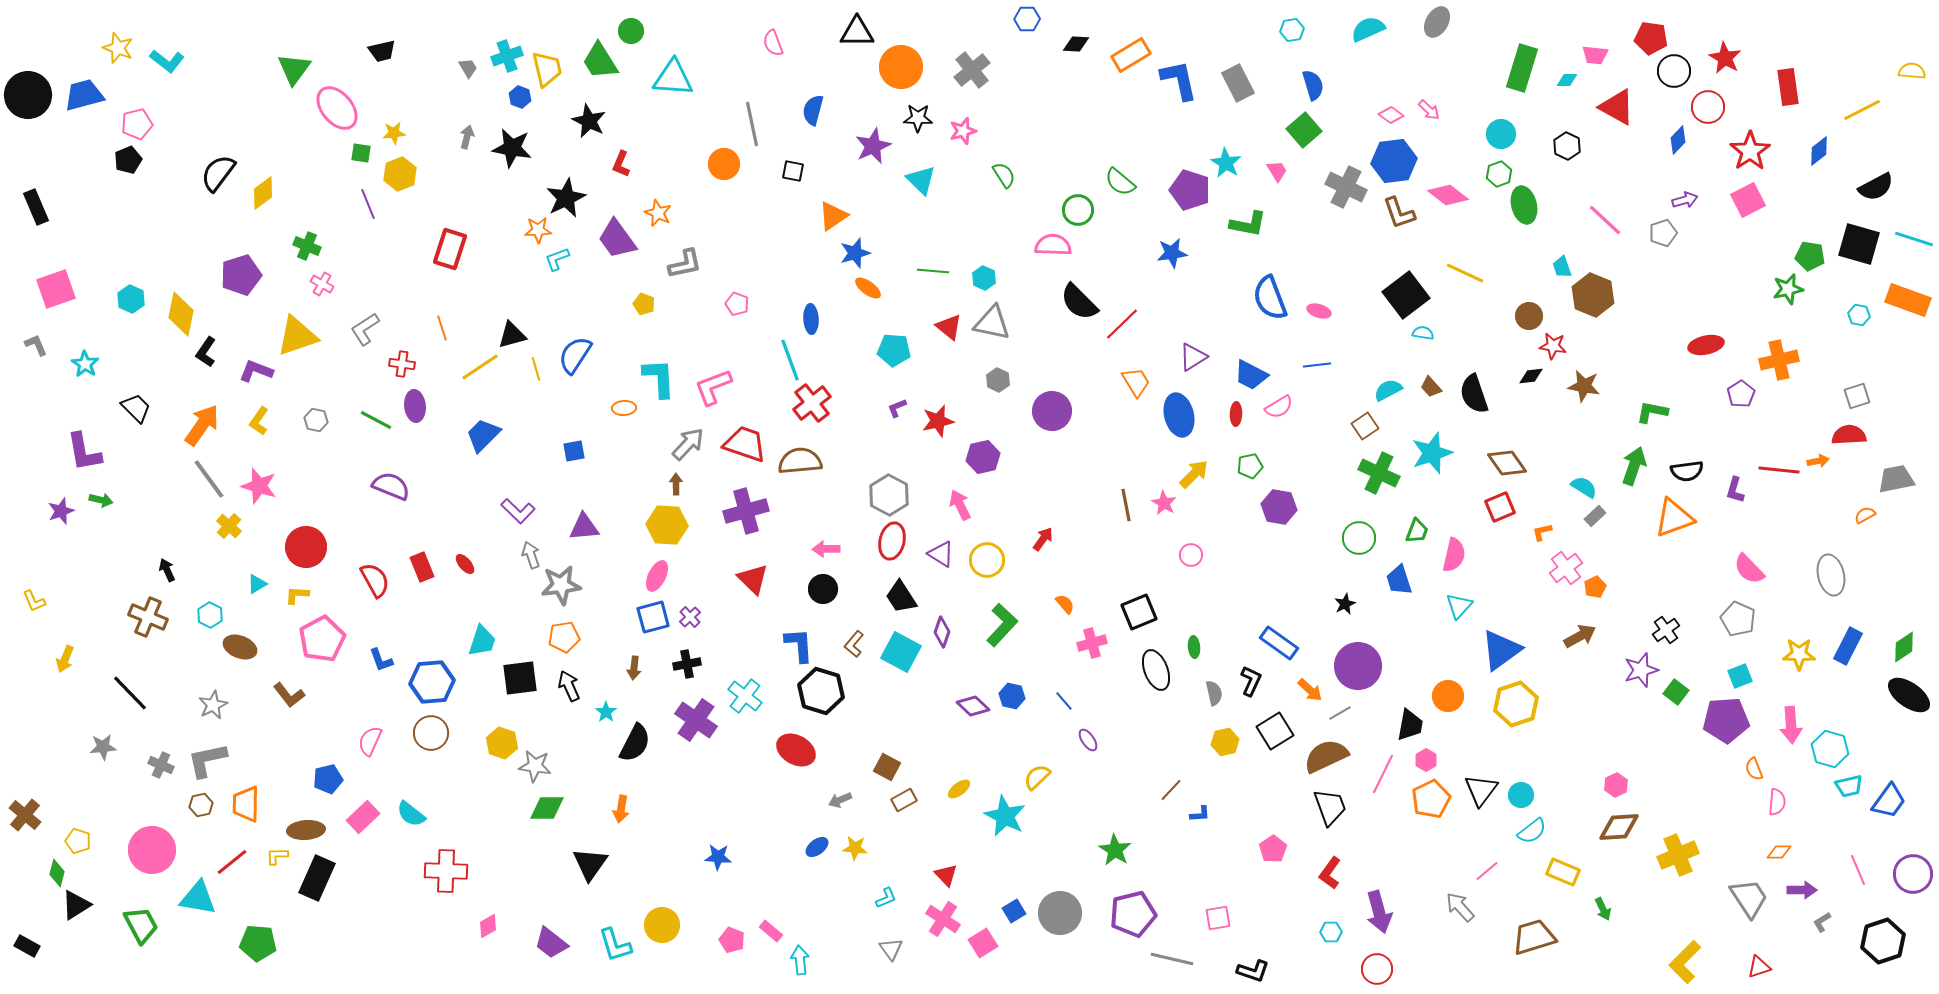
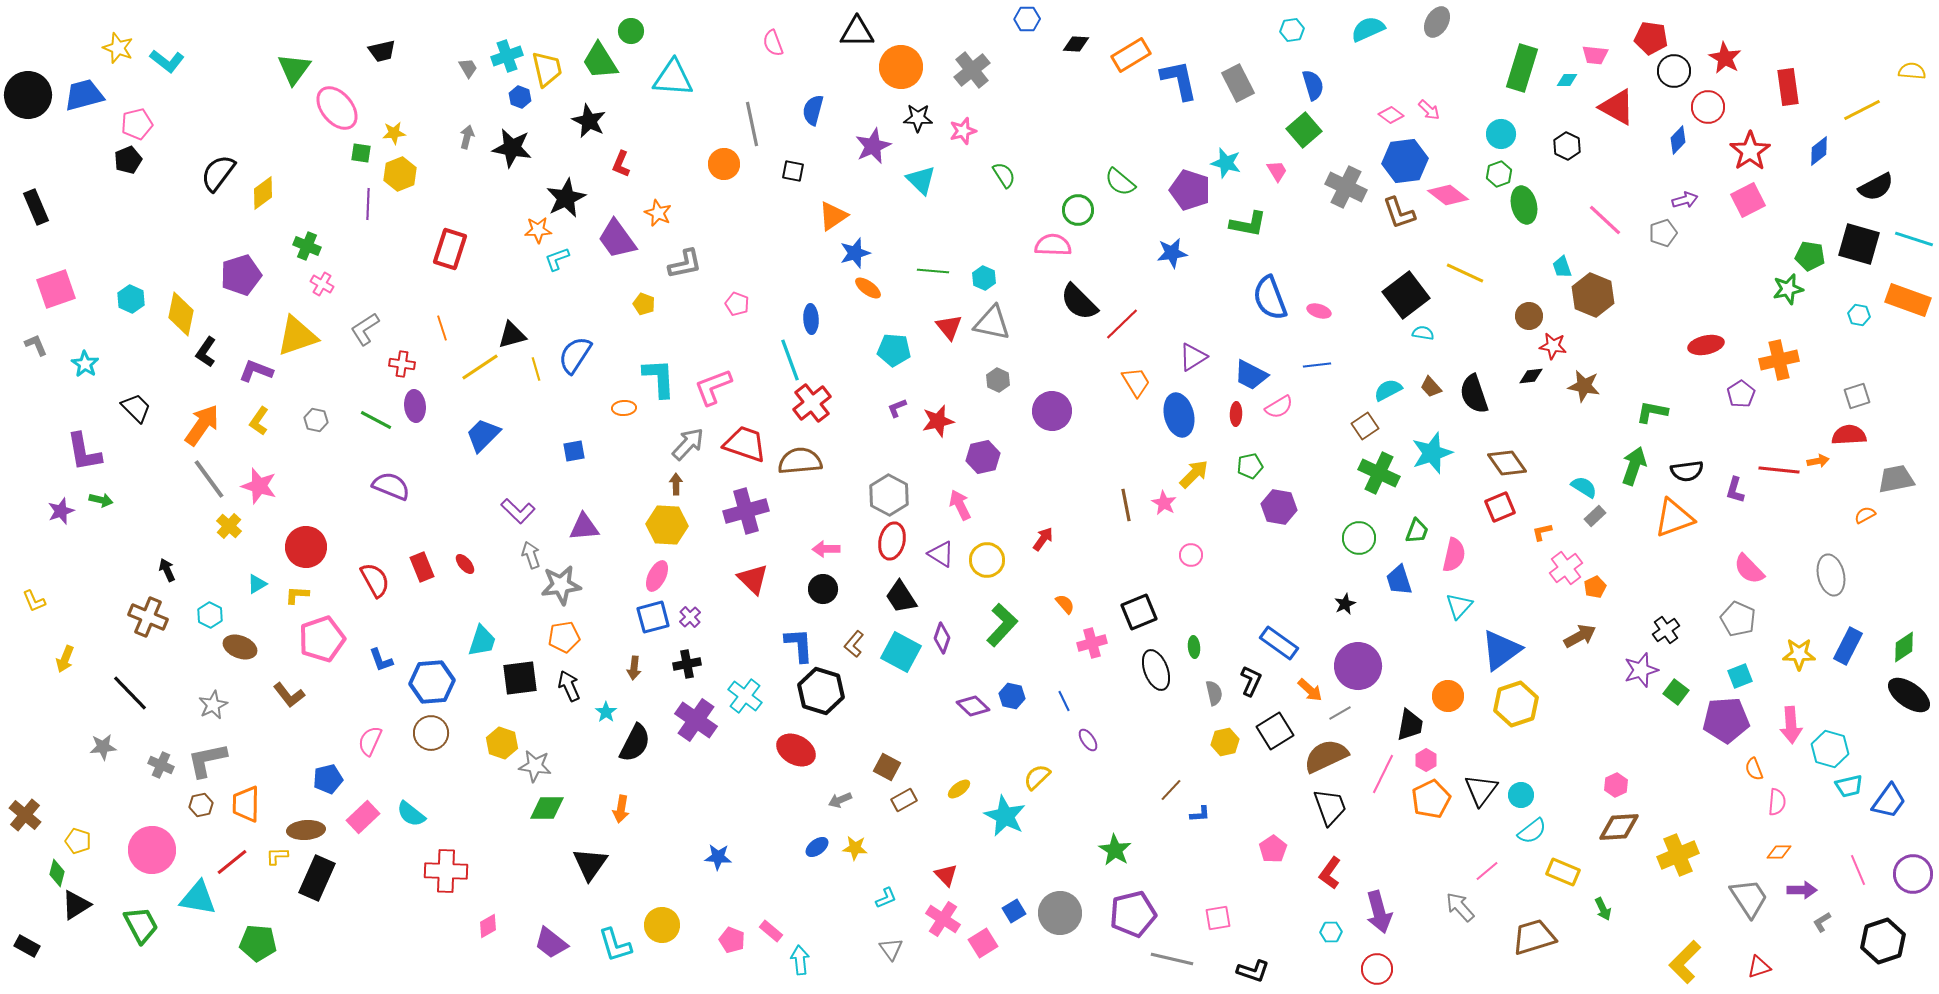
blue hexagon at (1394, 161): moved 11 px right
cyan star at (1226, 163): rotated 16 degrees counterclockwise
purple line at (368, 204): rotated 24 degrees clockwise
red triangle at (949, 327): rotated 12 degrees clockwise
purple diamond at (942, 632): moved 6 px down
pink pentagon at (322, 639): rotated 9 degrees clockwise
blue line at (1064, 701): rotated 15 degrees clockwise
